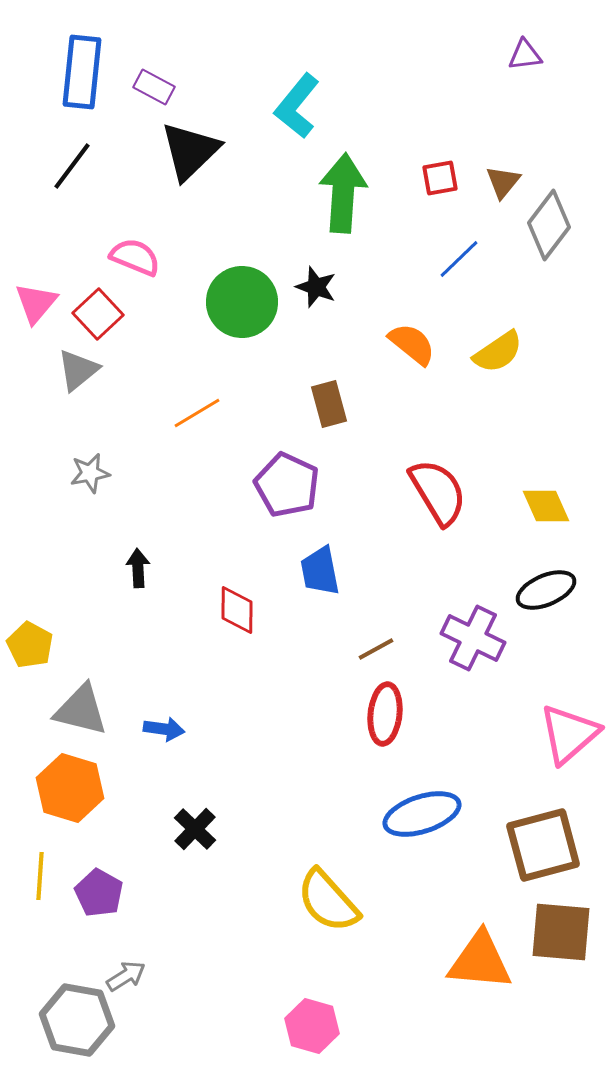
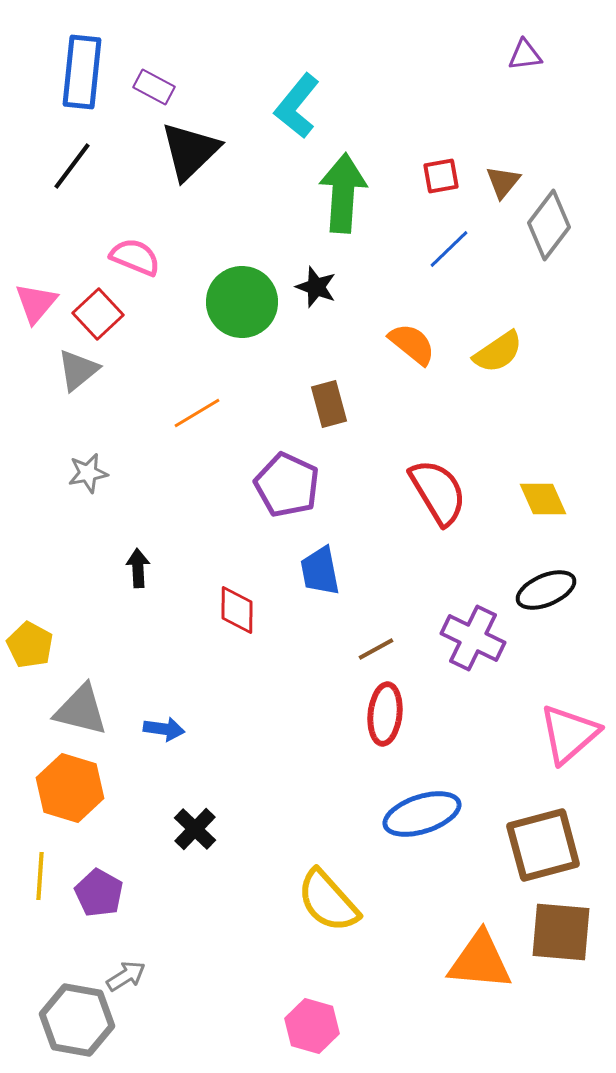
red square at (440, 178): moved 1 px right, 2 px up
blue line at (459, 259): moved 10 px left, 10 px up
gray star at (90, 473): moved 2 px left
yellow diamond at (546, 506): moved 3 px left, 7 px up
